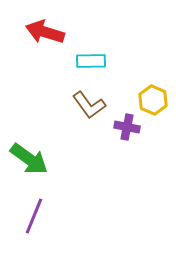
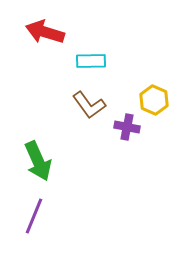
yellow hexagon: moved 1 px right
green arrow: moved 9 px right, 2 px down; rotated 30 degrees clockwise
